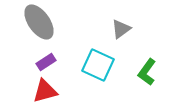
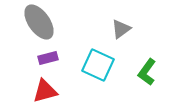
purple rectangle: moved 2 px right, 4 px up; rotated 18 degrees clockwise
